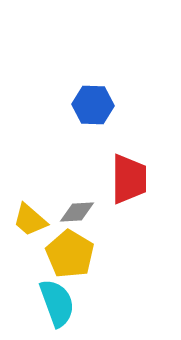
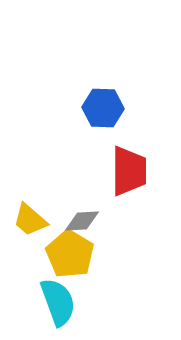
blue hexagon: moved 10 px right, 3 px down
red trapezoid: moved 8 px up
gray diamond: moved 5 px right, 9 px down
cyan semicircle: moved 1 px right, 1 px up
